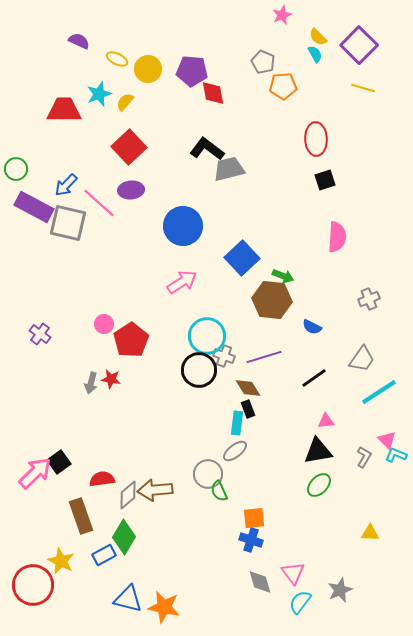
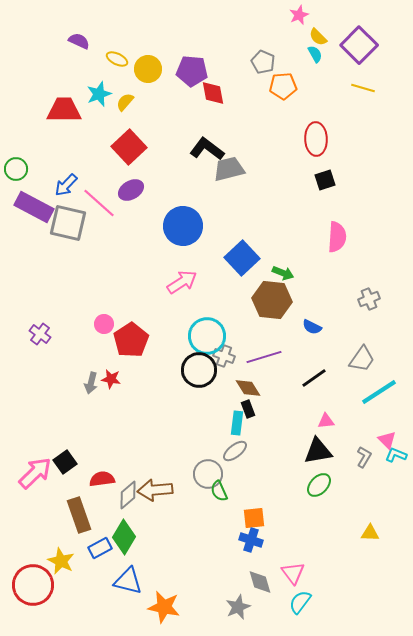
pink star at (282, 15): moved 17 px right
purple ellipse at (131, 190): rotated 25 degrees counterclockwise
green arrow at (283, 276): moved 3 px up
black square at (59, 462): moved 6 px right
brown rectangle at (81, 516): moved 2 px left, 1 px up
blue rectangle at (104, 555): moved 4 px left, 7 px up
gray star at (340, 590): moved 102 px left, 17 px down
blue triangle at (128, 599): moved 18 px up
